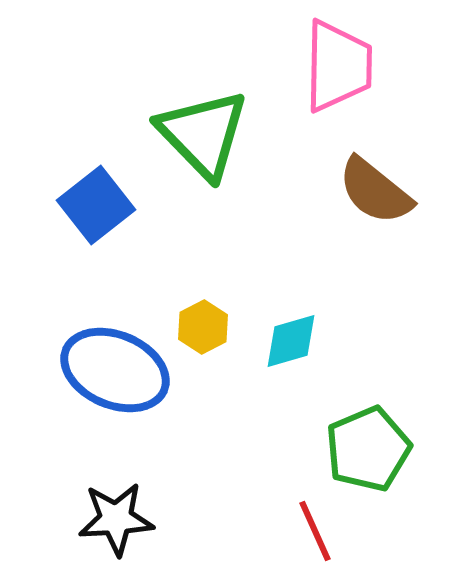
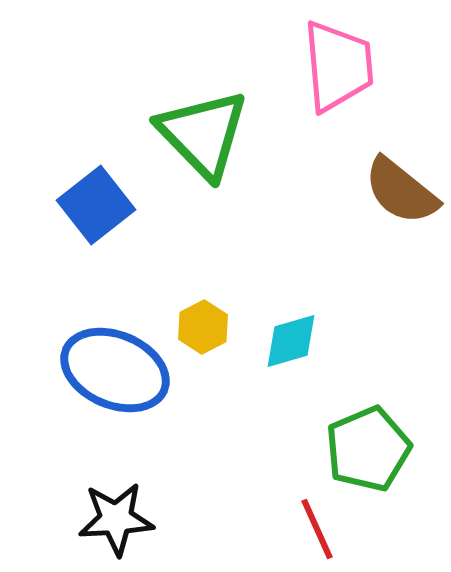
pink trapezoid: rotated 6 degrees counterclockwise
brown semicircle: moved 26 px right
red line: moved 2 px right, 2 px up
